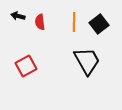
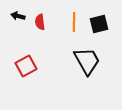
black square: rotated 24 degrees clockwise
